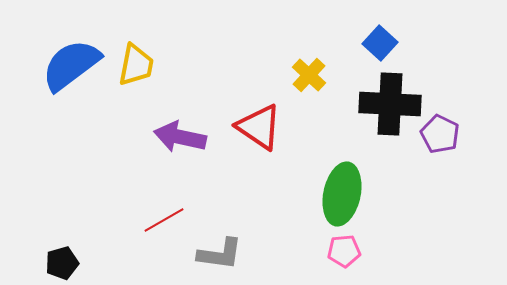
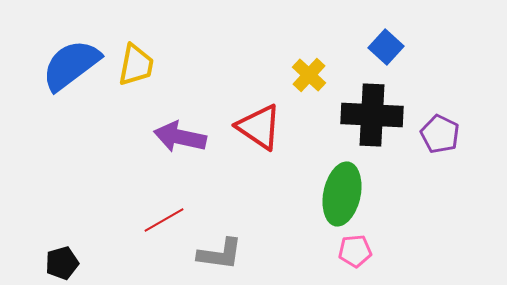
blue square: moved 6 px right, 4 px down
black cross: moved 18 px left, 11 px down
pink pentagon: moved 11 px right
